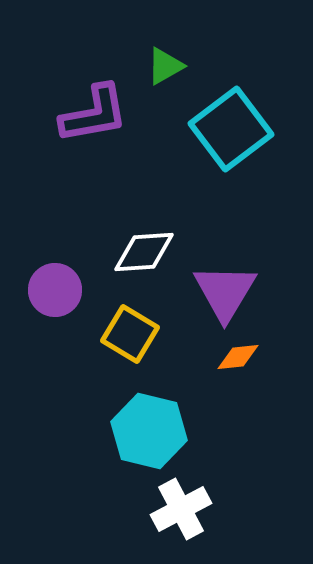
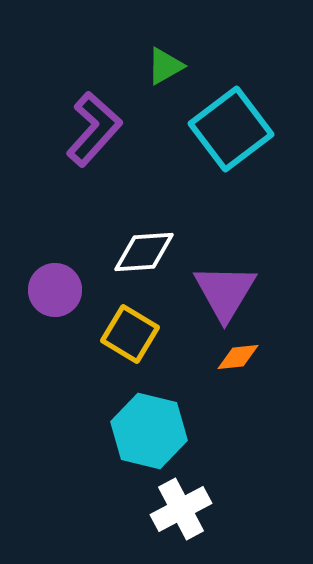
purple L-shape: moved 15 px down; rotated 38 degrees counterclockwise
